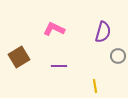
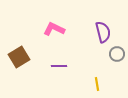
purple semicircle: rotated 30 degrees counterclockwise
gray circle: moved 1 px left, 2 px up
yellow line: moved 2 px right, 2 px up
